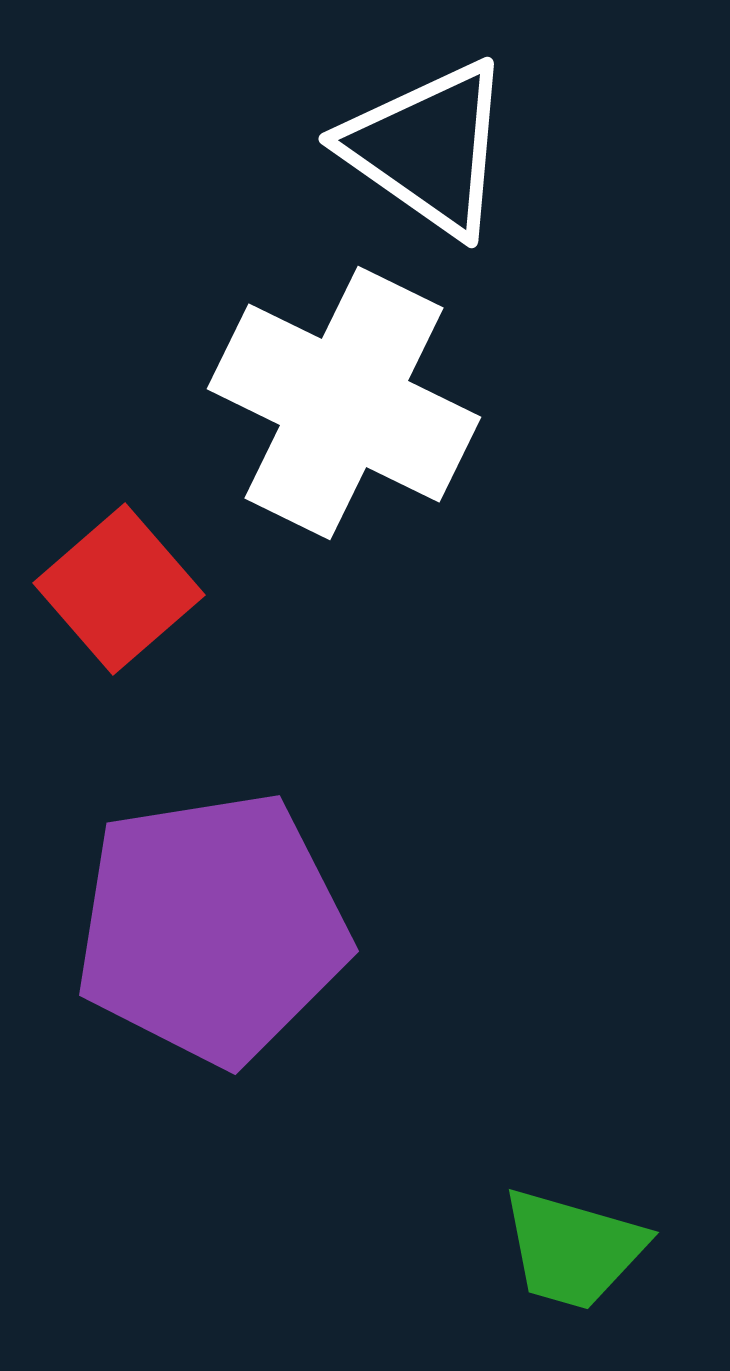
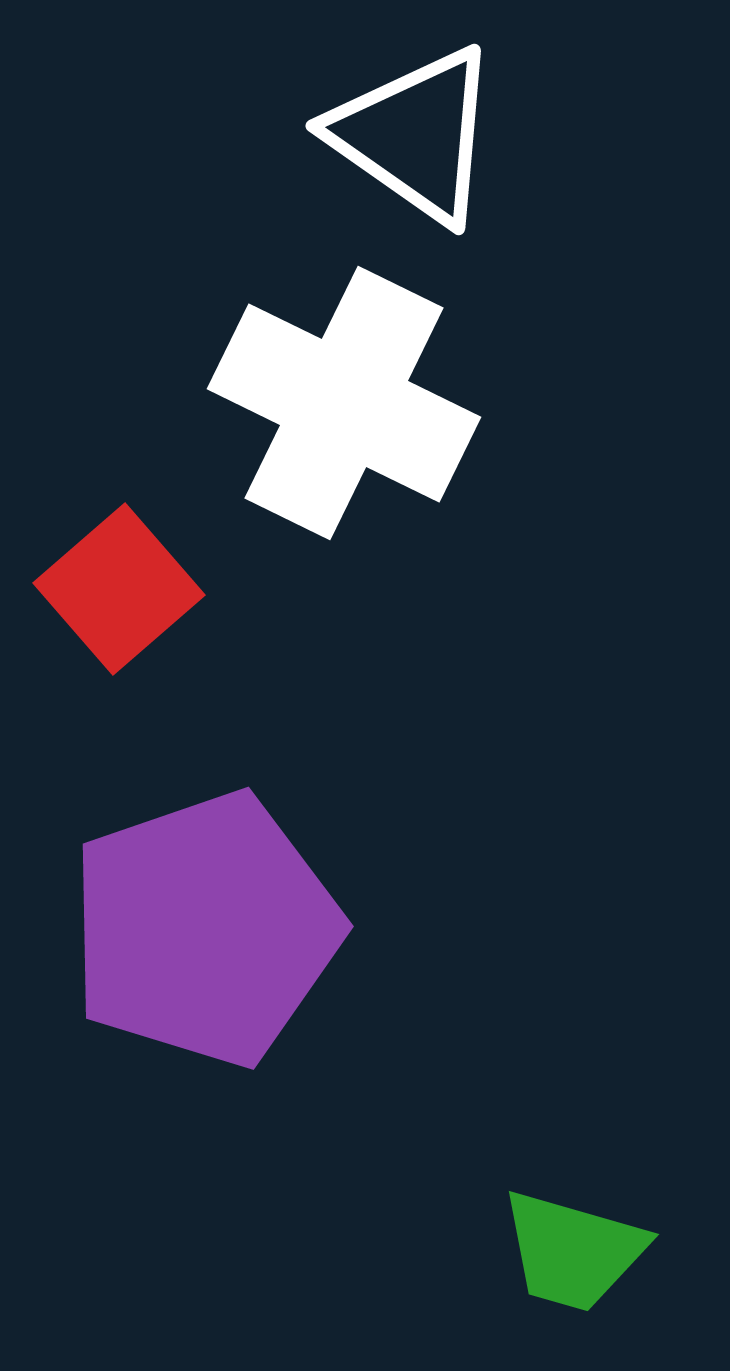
white triangle: moved 13 px left, 13 px up
purple pentagon: moved 7 px left, 1 px down; rotated 10 degrees counterclockwise
green trapezoid: moved 2 px down
